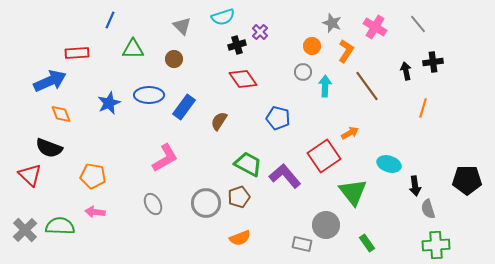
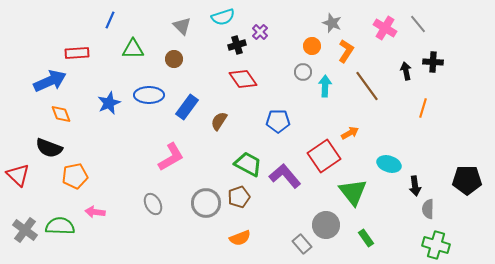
pink cross at (375, 27): moved 10 px right, 1 px down
black cross at (433, 62): rotated 12 degrees clockwise
blue rectangle at (184, 107): moved 3 px right
blue pentagon at (278, 118): moved 3 px down; rotated 15 degrees counterclockwise
pink L-shape at (165, 158): moved 6 px right, 1 px up
red triangle at (30, 175): moved 12 px left
orange pentagon at (93, 176): moved 18 px left; rotated 20 degrees counterclockwise
gray semicircle at (428, 209): rotated 18 degrees clockwise
gray cross at (25, 230): rotated 10 degrees counterclockwise
green rectangle at (367, 243): moved 1 px left, 5 px up
gray rectangle at (302, 244): rotated 36 degrees clockwise
green cross at (436, 245): rotated 20 degrees clockwise
